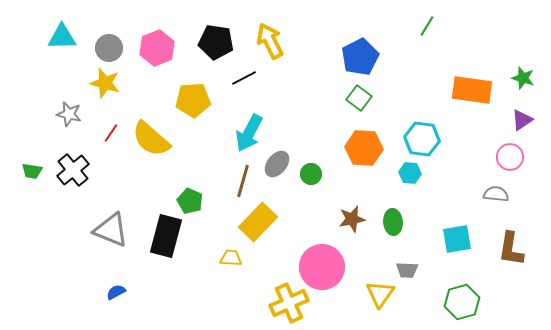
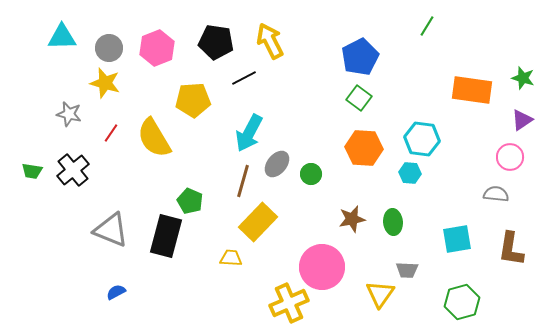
yellow semicircle at (151, 139): moved 3 px right, 1 px up; rotated 18 degrees clockwise
